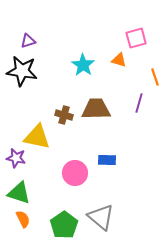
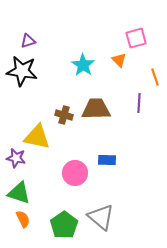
orange triangle: rotated 28 degrees clockwise
purple line: rotated 12 degrees counterclockwise
